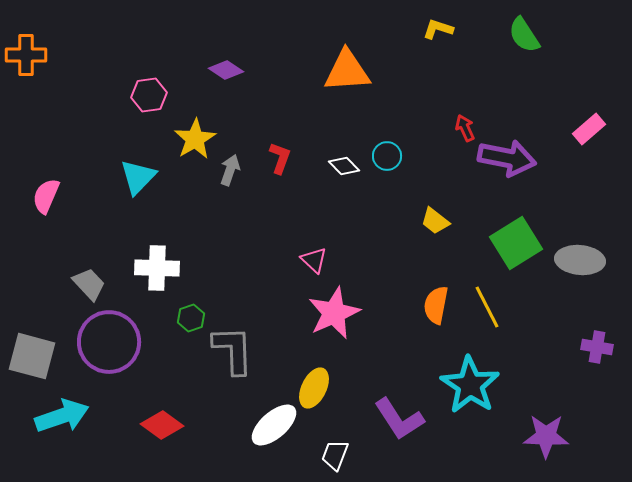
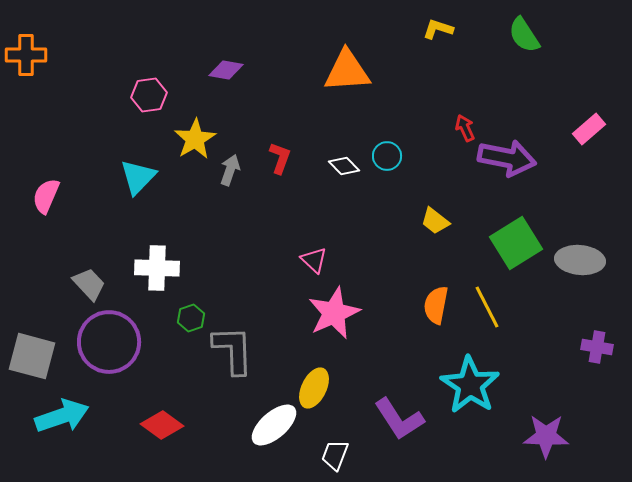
purple diamond: rotated 24 degrees counterclockwise
